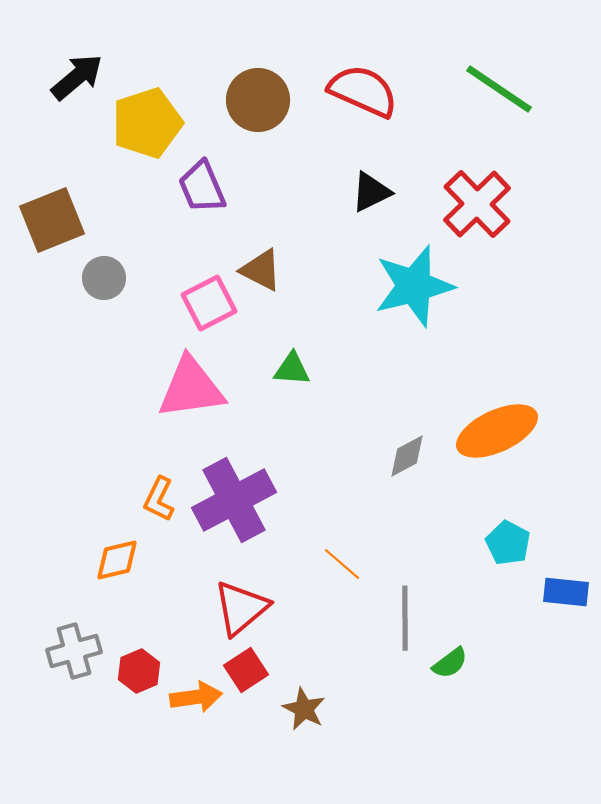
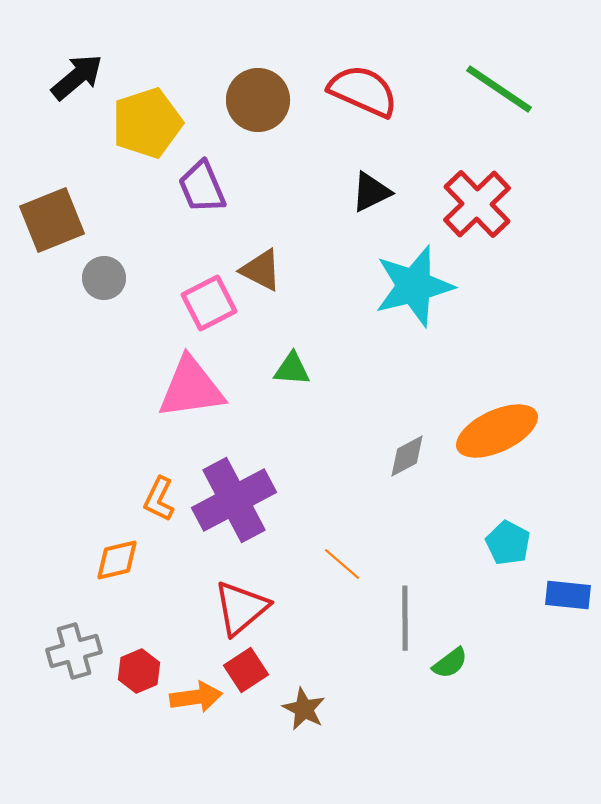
blue rectangle: moved 2 px right, 3 px down
